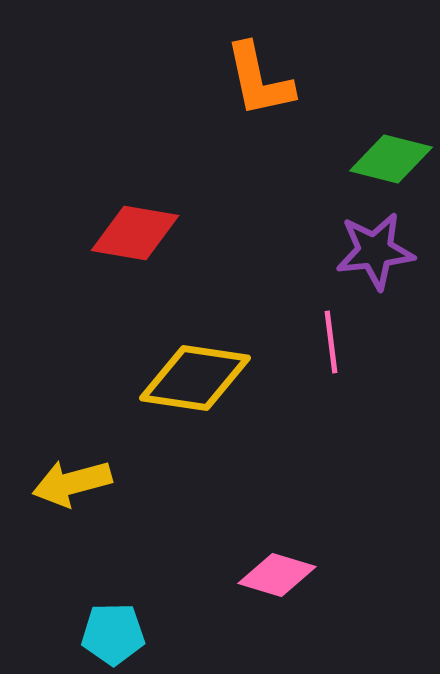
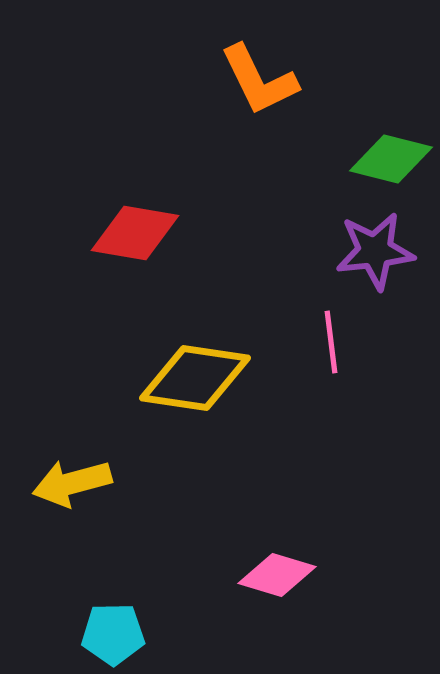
orange L-shape: rotated 14 degrees counterclockwise
